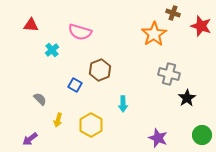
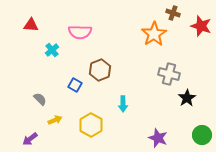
pink semicircle: rotated 15 degrees counterclockwise
yellow arrow: moved 3 px left; rotated 128 degrees counterclockwise
